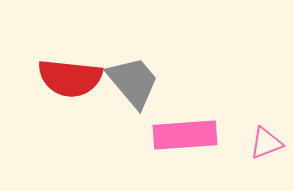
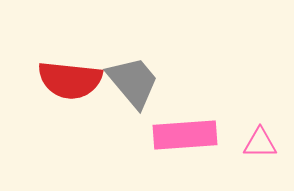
red semicircle: moved 2 px down
pink triangle: moved 6 px left; rotated 21 degrees clockwise
